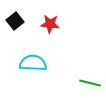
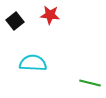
red star: moved 9 px up
